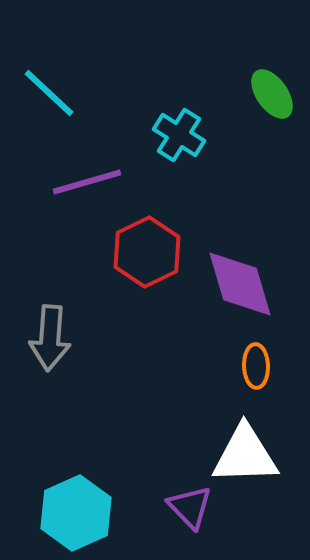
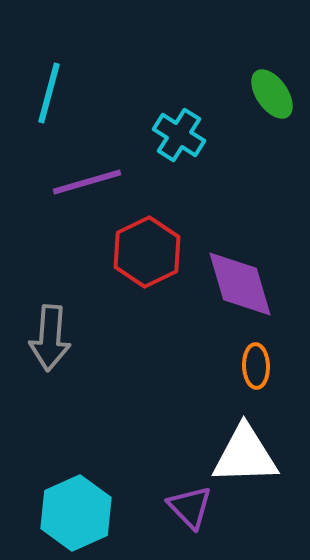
cyan line: rotated 62 degrees clockwise
